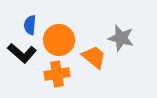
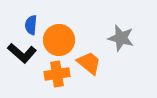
blue semicircle: moved 1 px right
orange trapezoid: moved 5 px left, 6 px down
